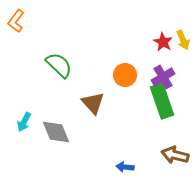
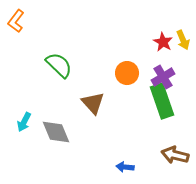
orange circle: moved 2 px right, 2 px up
